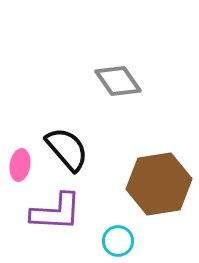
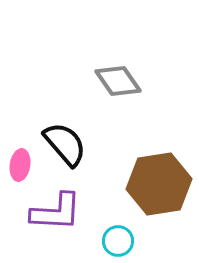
black semicircle: moved 2 px left, 5 px up
